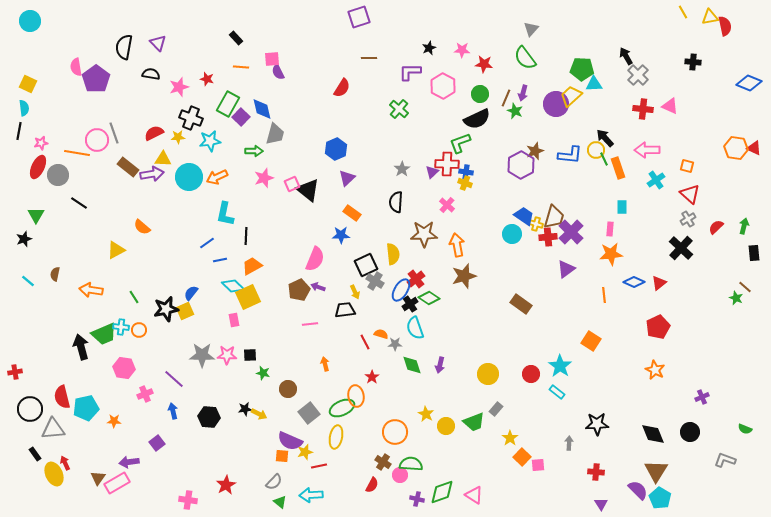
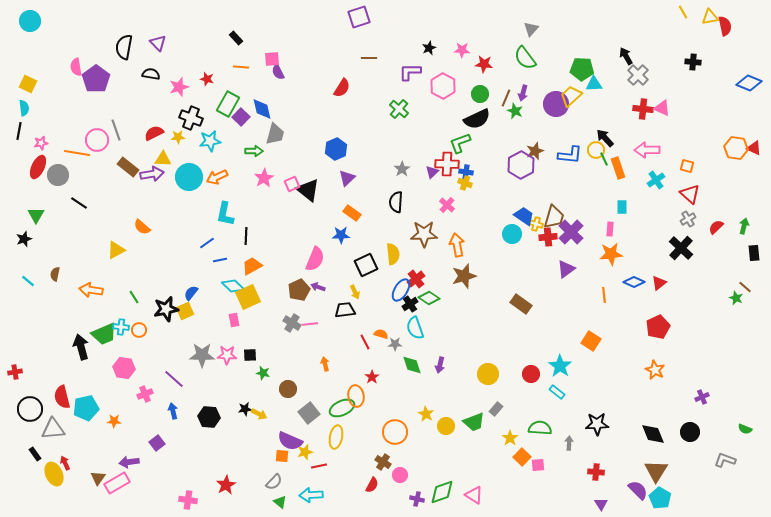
pink triangle at (670, 106): moved 8 px left, 2 px down
gray line at (114, 133): moved 2 px right, 3 px up
pink star at (264, 178): rotated 12 degrees counterclockwise
gray cross at (375, 281): moved 83 px left, 42 px down
green semicircle at (411, 464): moved 129 px right, 36 px up
